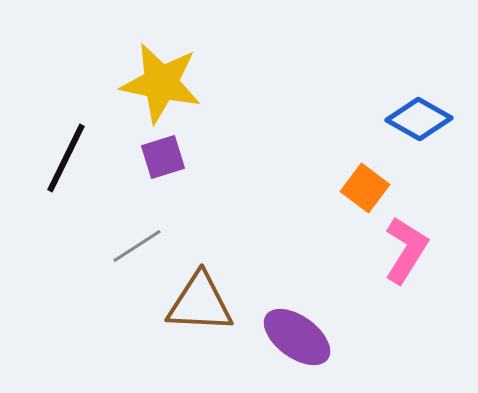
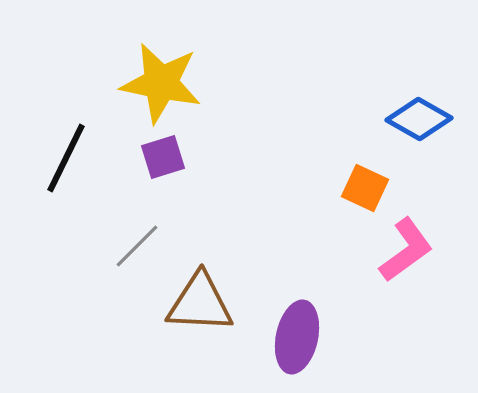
orange square: rotated 12 degrees counterclockwise
gray line: rotated 12 degrees counterclockwise
pink L-shape: rotated 22 degrees clockwise
purple ellipse: rotated 66 degrees clockwise
